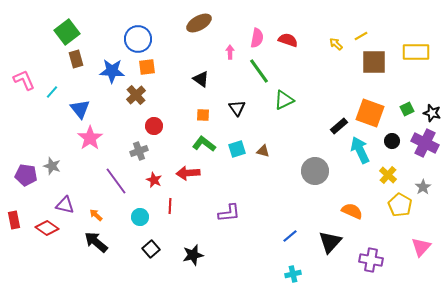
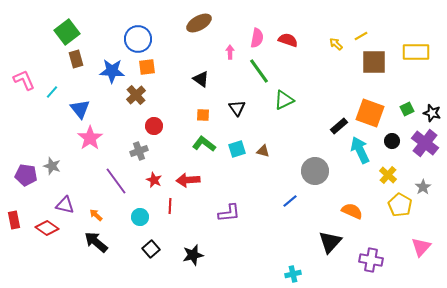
purple cross at (425, 143): rotated 12 degrees clockwise
red arrow at (188, 173): moved 7 px down
blue line at (290, 236): moved 35 px up
